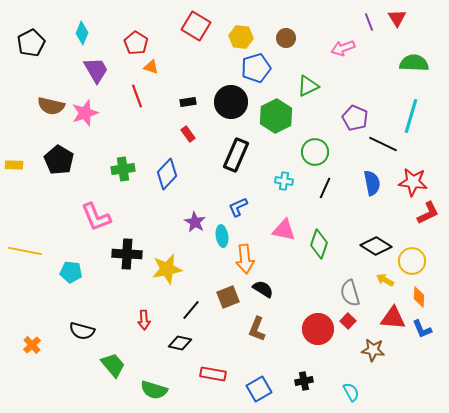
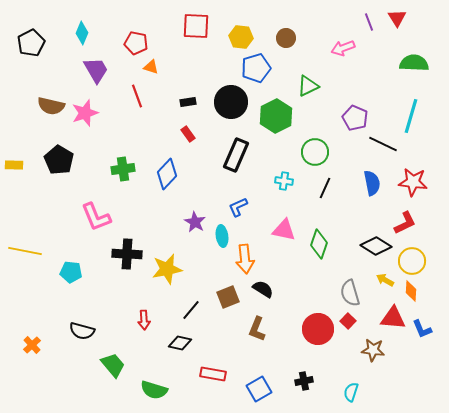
red square at (196, 26): rotated 28 degrees counterclockwise
red pentagon at (136, 43): rotated 20 degrees counterclockwise
red L-shape at (428, 213): moved 23 px left, 10 px down
orange diamond at (419, 297): moved 8 px left, 6 px up
cyan semicircle at (351, 392): rotated 132 degrees counterclockwise
